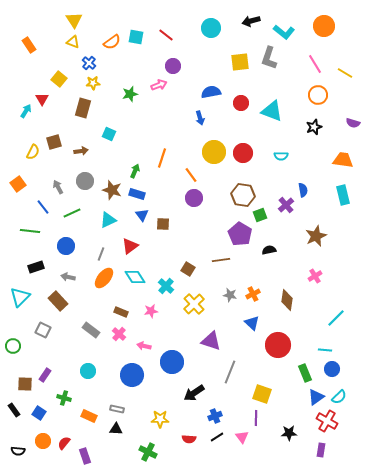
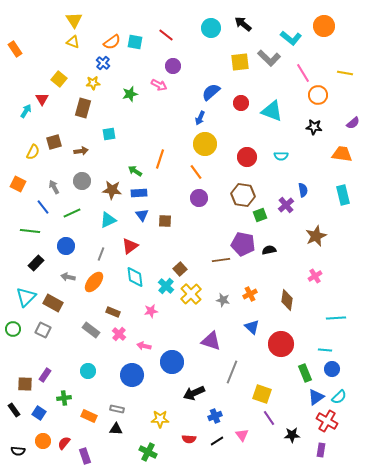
black arrow at (251, 21): moved 8 px left, 3 px down; rotated 54 degrees clockwise
cyan L-shape at (284, 32): moved 7 px right, 6 px down
cyan square at (136, 37): moved 1 px left, 5 px down
orange rectangle at (29, 45): moved 14 px left, 4 px down
gray L-shape at (269, 58): rotated 65 degrees counterclockwise
blue cross at (89, 63): moved 14 px right
pink line at (315, 64): moved 12 px left, 9 px down
yellow line at (345, 73): rotated 21 degrees counterclockwise
pink arrow at (159, 85): rotated 49 degrees clockwise
blue semicircle at (211, 92): rotated 30 degrees counterclockwise
blue arrow at (200, 118): rotated 40 degrees clockwise
purple semicircle at (353, 123): rotated 56 degrees counterclockwise
black star at (314, 127): rotated 28 degrees clockwise
cyan square at (109, 134): rotated 32 degrees counterclockwise
yellow circle at (214, 152): moved 9 px left, 8 px up
red circle at (243, 153): moved 4 px right, 4 px down
orange line at (162, 158): moved 2 px left, 1 px down
orange trapezoid at (343, 160): moved 1 px left, 6 px up
green arrow at (135, 171): rotated 80 degrees counterclockwise
orange line at (191, 175): moved 5 px right, 3 px up
gray circle at (85, 181): moved 3 px left
orange square at (18, 184): rotated 28 degrees counterclockwise
gray arrow at (58, 187): moved 4 px left
brown star at (112, 190): rotated 12 degrees counterclockwise
blue rectangle at (137, 194): moved 2 px right, 1 px up; rotated 21 degrees counterclockwise
purple circle at (194, 198): moved 5 px right
brown square at (163, 224): moved 2 px right, 3 px up
purple pentagon at (240, 234): moved 3 px right, 10 px down; rotated 20 degrees counterclockwise
black rectangle at (36, 267): moved 4 px up; rotated 28 degrees counterclockwise
brown square at (188, 269): moved 8 px left; rotated 16 degrees clockwise
cyan diamond at (135, 277): rotated 25 degrees clockwise
orange ellipse at (104, 278): moved 10 px left, 4 px down
orange cross at (253, 294): moved 3 px left
gray star at (230, 295): moved 7 px left, 5 px down
cyan triangle at (20, 297): moved 6 px right
brown rectangle at (58, 301): moved 5 px left, 2 px down; rotated 18 degrees counterclockwise
yellow cross at (194, 304): moved 3 px left, 10 px up
brown rectangle at (121, 312): moved 8 px left
cyan line at (336, 318): rotated 42 degrees clockwise
blue triangle at (252, 323): moved 4 px down
red circle at (278, 345): moved 3 px right, 1 px up
green circle at (13, 346): moved 17 px up
gray line at (230, 372): moved 2 px right
black arrow at (194, 393): rotated 10 degrees clockwise
green cross at (64, 398): rotated 24 degrees counterclockwise
purple line at (256, 418): moved 13 px right; rotated 35 degrees counterclockwise
black star at (289, 433): moved 3 px right, 2 px down
black line at (217, 437): moved 4 px down
pink triangle at (242, 437): moved 2 px up
